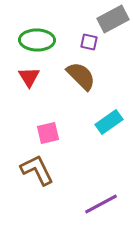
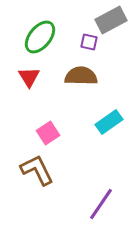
gray rectangle: moved 2 px left, 1 px down
green ellipse: moved 3 px right, 3 px up; rotated 52 degrees counterclockwise
brown semicircle: rotated 44 degrees counterclockwise
pink square: rotated 20 degrees counterclockwise
purple line: rotated 28 degrees counterclockwise
